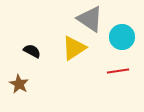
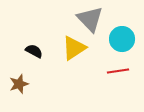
gray triangle: rotated 12 degrees clockwise
cyan circle: moved 2 px down
black semicircle: moved 2 px right
brown star: rotated 24 degrees clockwise
